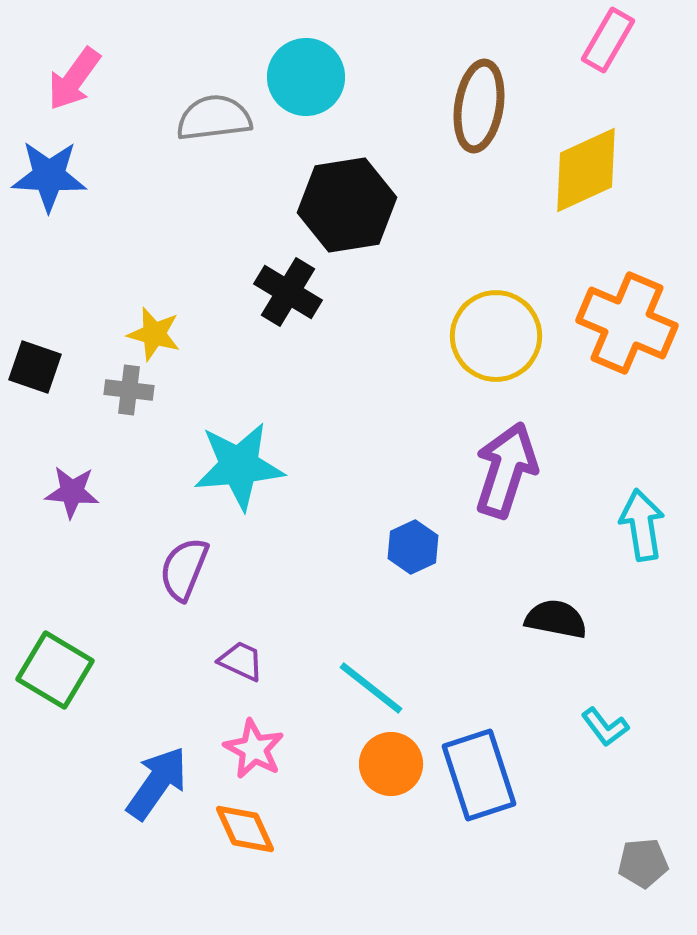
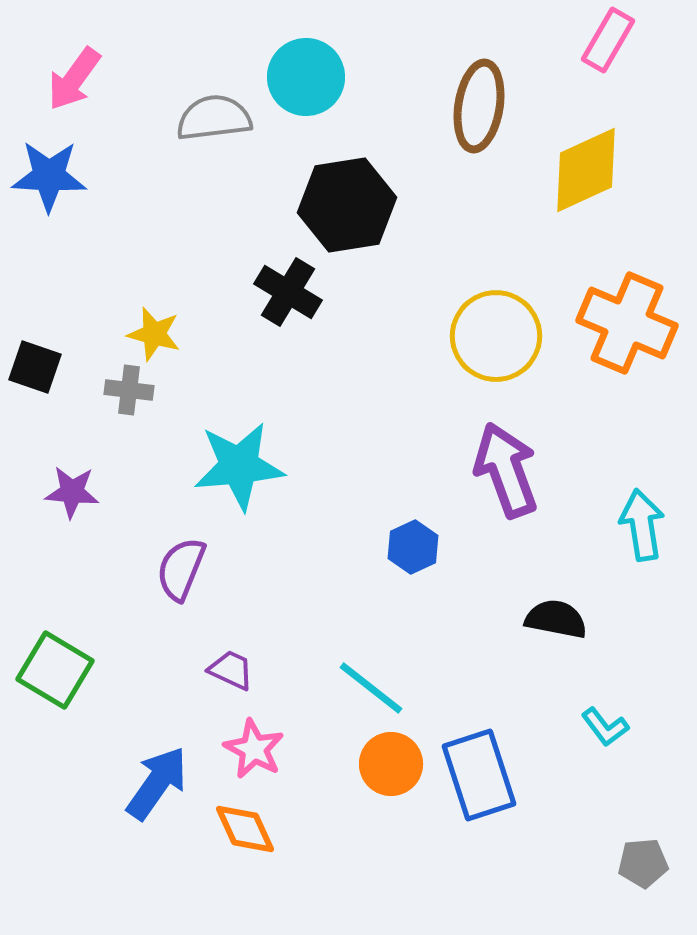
purple arrow: rotated 38 degrees counterclockwise
purple semicircle: moved 3 px left
purple trapezoid: moved 10 px left, 9 px down
